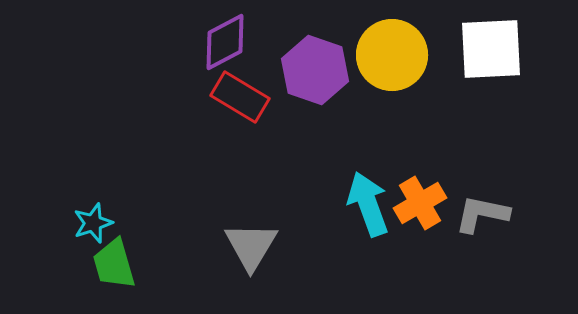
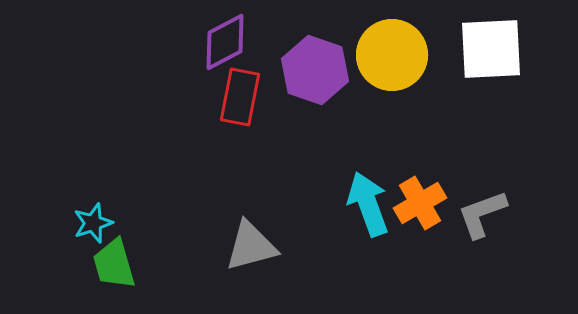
red rectangle: rotated 70 degrees clockwise
gray L-shape: rotated 32 degrees counterclockwise
gray triangle: rotated 44 degrees clockwise
